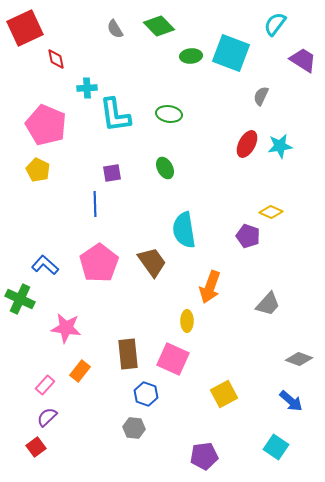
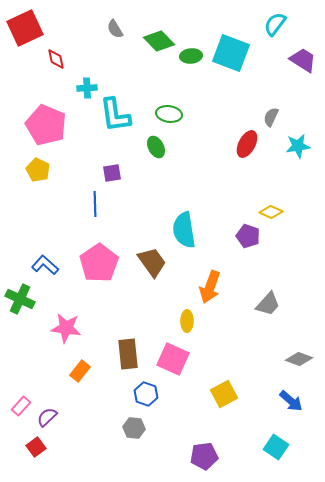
green diamond at (159, 26): moved 15 px down
gray semicircle at (261, 96): moved 10 px right, 21 px down
cyan star at (280, 146): moved 18 px right
green ellipse at (165, 168): moved 9 px left, 21 px up
pink rectangle at (45, 385): moved 24 px left, 21 px down
